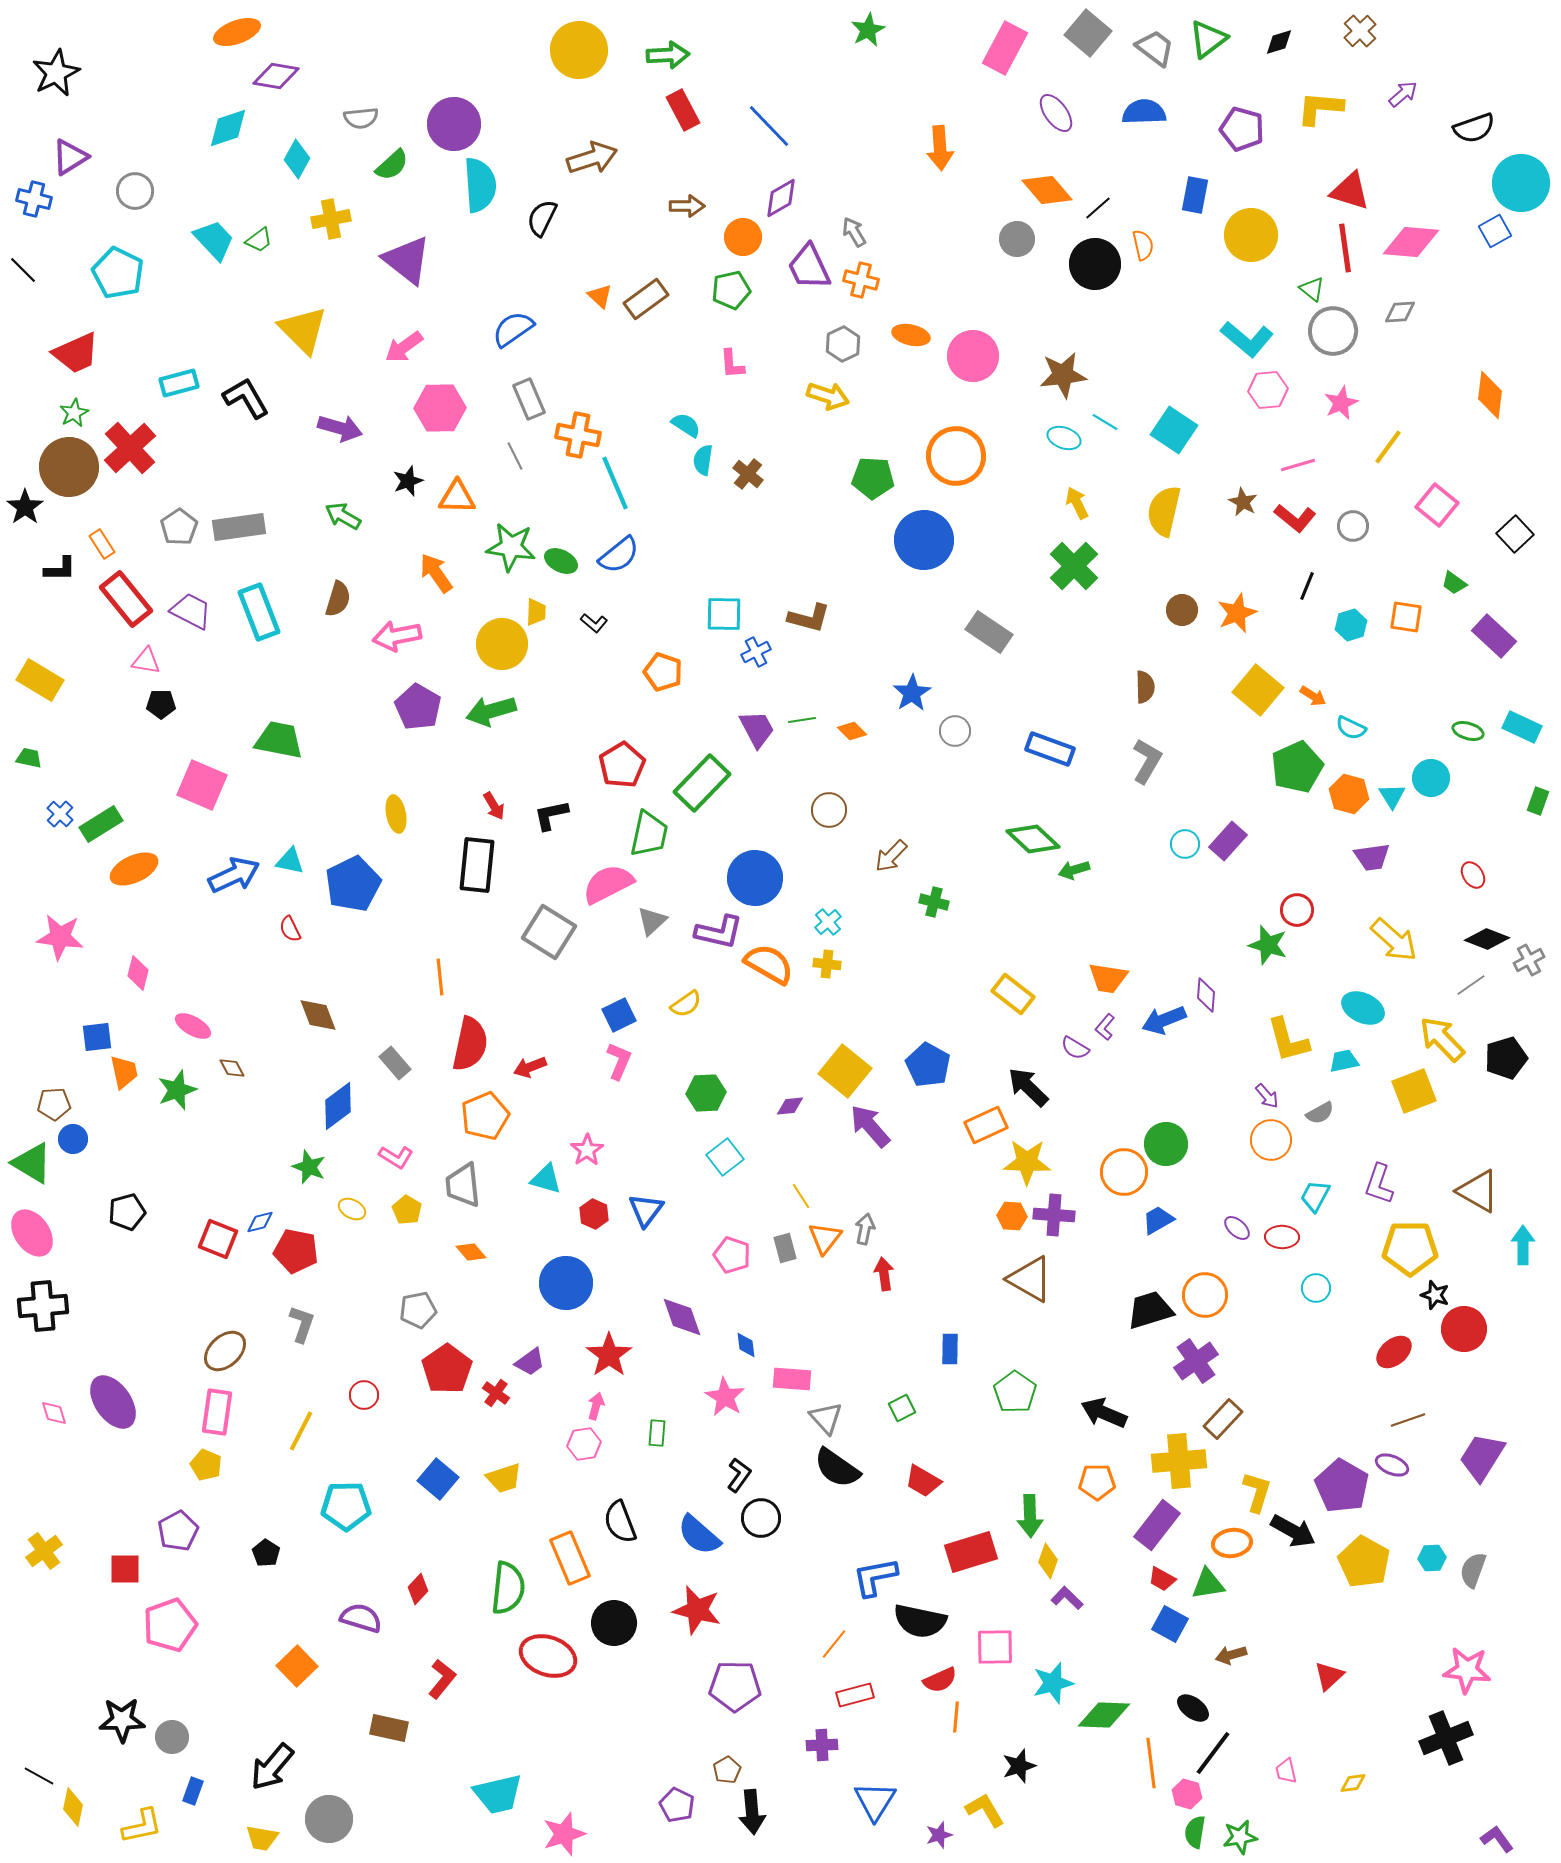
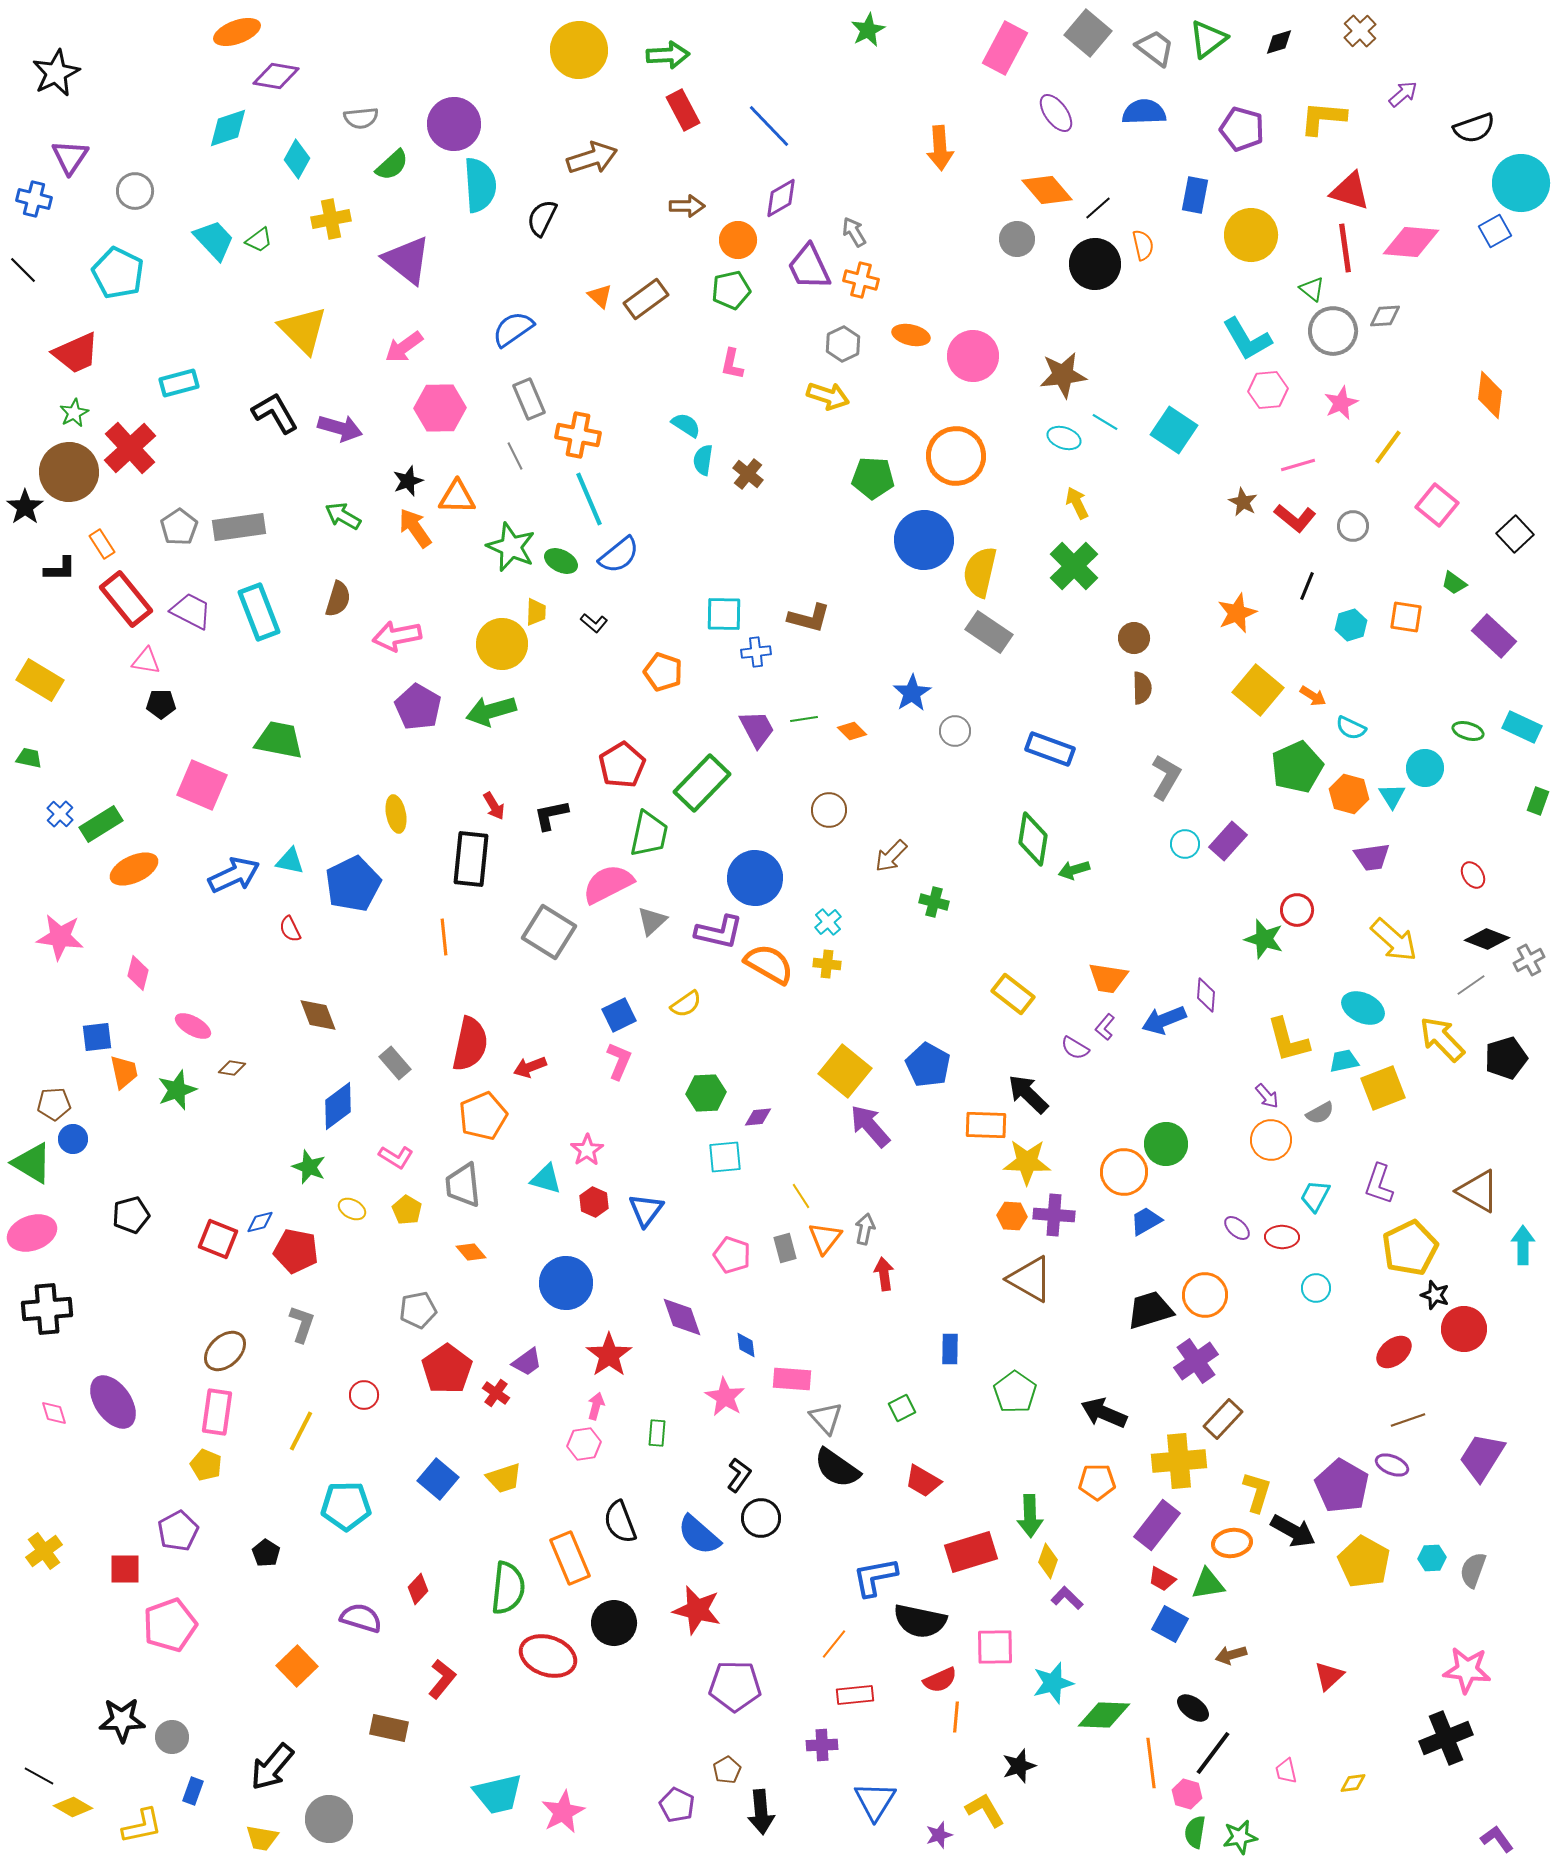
yellow L-shape at (1320, 108): moved 3 px right, 10 px down
purple triangle at (70, 157): rotated 24 degrees counterclockwise
orange circle at (743, 237): moved 5 px left, 3 px down
gray diamond at (1400, 312): moved 15 px left, 4 px down
cyan L-shape at (1247, 339): rotated 20 degrees clockwise
pink L-shape at (732, 364): rotated 16 degrees clockwise
black L-shape at (246, 398): moved 29 px right, 15 px down
brown circle at (69, 467): moved 5 px down
cyan line at (615, 483): moved 26 px left, 16 px down
yellow semicircle at (1164, 511): moved 184 px left, 61 px down
green star at (511, 547): rotated 15 degrees clockwise
orange arrow at (436, 573): moved 21 px left, 45 px up
brown circle at (1182, 610): moved 48 px left, 28 px down
blue cross at (756, 652): rotated 20 degrees clockwise
brown semicircle at (1145, 687): moved 3 px left, 1 px down
green line at (802, 720): moved 2 px right, 1 px up
gray L-shape at (1147, 761): moved 19 px right, 16 px down
cyan circle at (1431, 778): moved 6 px left, 10 px up
green diamond at (1033, 839): rotated 56 degrees clockwise
black rectangle at (477, 865): moved 6 px left, 6 px up
green star at (1268, 945): moved 4 px left, 6 px up
orange line at (440, 977): moved 4 px right, 40 px up
brown diamond at (232, 1068): rotated 52 degrees counterclockwise
black arrow at (1028, 1087): moved 7 px down
yellow square at (1414, 1091): moved 31 px left, 3 px up
purple diamond at (790, 1106): moved 32 px left, 11 px down
orange pentagon at (485, 1116): moved 2 px left
orange rectangle at (986, 1125): rotated 27 degrees clockwise
cyan square at (725, 1157): rotated 33 degrees clockwise
black pentagon at (127, 1212): moved 4 px right, 3 px down
red hexagon at (594, 1214): moved 12 px up
blue trapezoid at (1158, 1220): moved 12 px left, 1 px down
pink ellipse at (32, 1233): rotated 75 degrees counterclockwise
yellow pentagon at (1410, 1248): rotated 26 degrees counterclockwise
black cross at (43, 1306): moved 4 px right, 3 px down
purple trapezoid at (530, 1362): moved 3 px left
red rectangle at (855, 1695): rotated 9 degrees clockwise
yellow diamond at (73, 1807): rotated 72 degrees counterclockwise
black arrow at (752, 1812): moved 9 px right
pink star at (564, 1834): moved 1 px left, 22 px up; rotated 9 degrees counterclockwise
